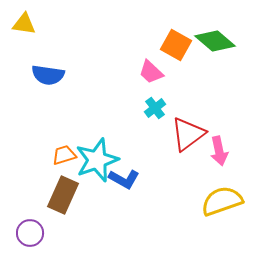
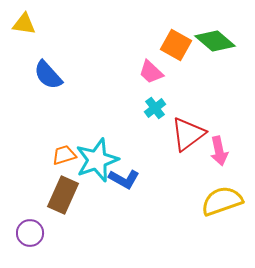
blue semicircle: rotated 40 degrees clockwise
